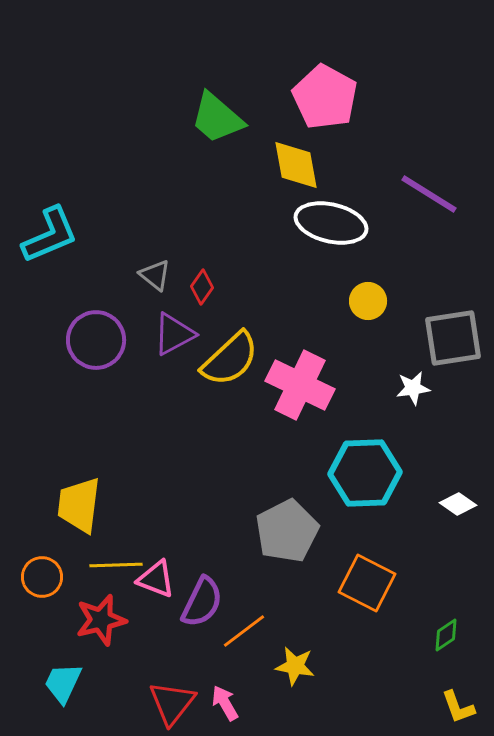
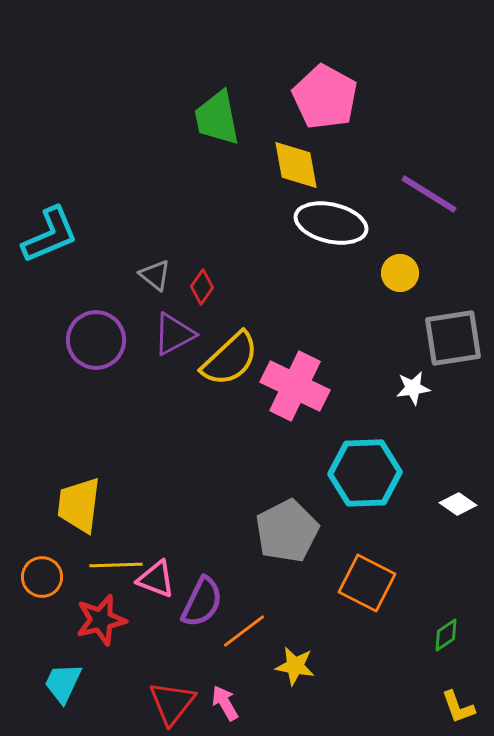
green trapezoid: rotated 38 degrees clockwise
yellow circle: moved 32 px right, 28 px up
pink cross: moved 5 px left, 1 px down
